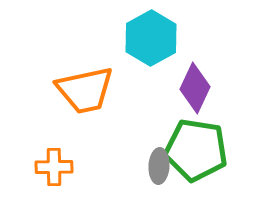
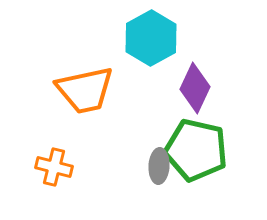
green pentagon: rotated 4 degrees clockwise
orange cross: rotated 15 degrees clockwise
